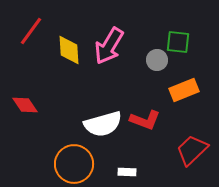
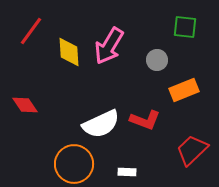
green square: moved 7 px right, 15 px up
yellow diamond: moved 2 px down
white semicircle: moved 2 px left; rotated 9 degrees counterclockwise
